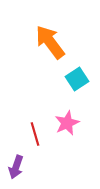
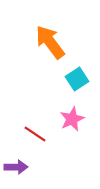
pink star: moved 5 px right, 4 px up
red line: rotated 40 degrees counterclockwise
purple arrow: rotated 110 degrees counterclockwise
